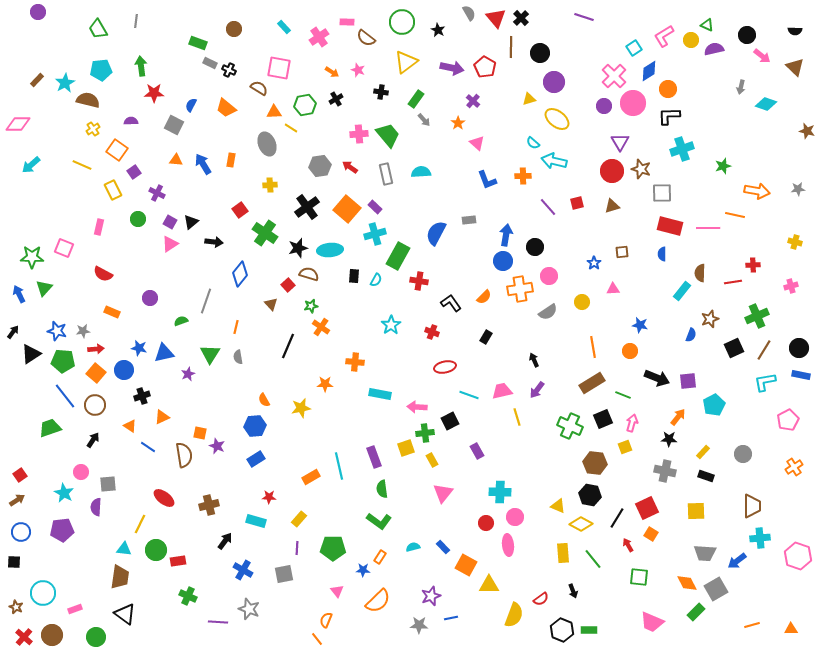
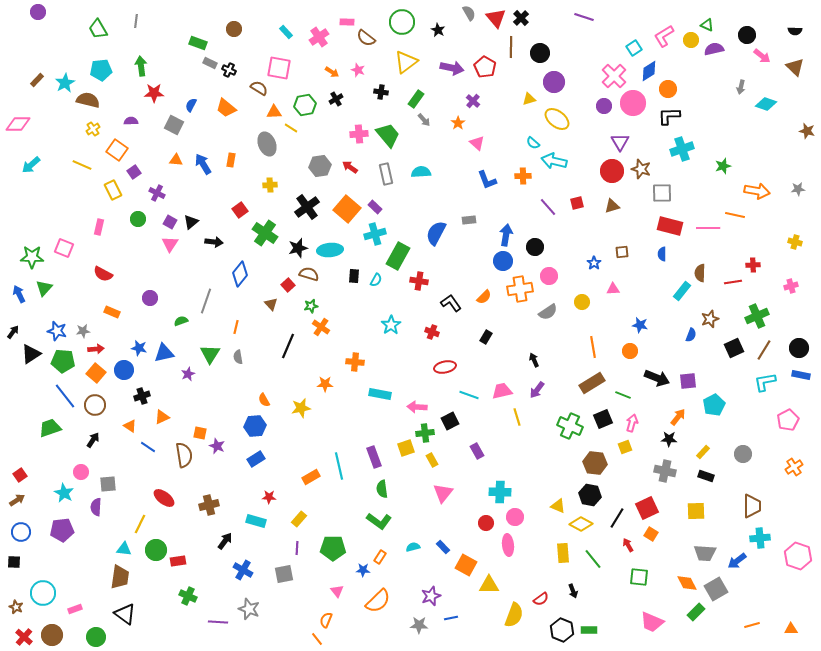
cyan rectangle at (284, 27): moved 2 px right, 5 px down
pink triangle at (170, 244): rotated 24 degrees counterclockwise
